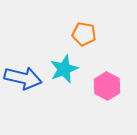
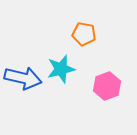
cyan star: moved 3 px left; rotated 8 degrees clockwise
pink hexagon: rotated 12 degrees clockwise
